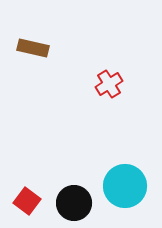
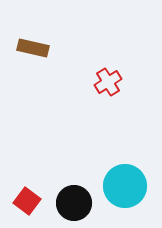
red cross: moved 1 px left, 2 px up
